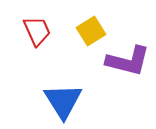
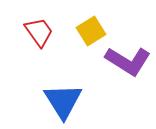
red trapezoid: moved 2 px right, 1 px down; rotated 12 degrees counterclockwise
purple L-shape: rotated 18 degrees clockwise
